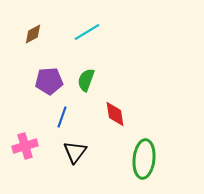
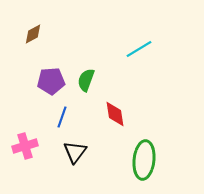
cyan line: moved 52 px right, 17 px down
purple pentagon: moved 2 px right
green ellipse: moved 1 px down
